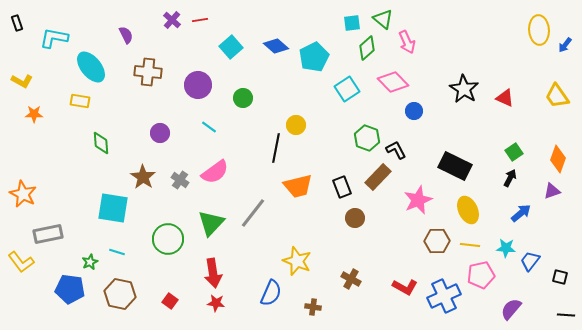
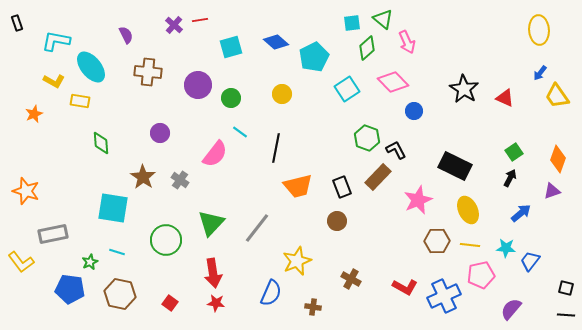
purple cross at (172, 20): moved 2 px right, 5 px down
cyan L-shape at (54, 38): moved 2 px right, 3 px down
blue arrow at (565, 45): moved 25 px left, 28 px down
blue diamond at (276, 46): moved 4 px up
cyan square at (231, 47): rotated 25 degrees clockwise
yellow L-shape at (22, 81): moved 32 px right
green circle at (243, 98): moved 12 px left
orange star at (34, 114): rotated 24 degrees counterclockwise
yellow circle at (296, 125): moved 14 px left, 31 px up
cyan line at (209, 127): moved 31 px right, 5 px down
pink semicircle at (215, 172): moved 18 px up; rotated 16 degrees counterclockwise
orange star at (23, 194): moved 3 px right, 3 px up; rotated 8 degrees counterclockwise
gray line at (253, 213): moved 4 px right, 15 px down
brown circle at (355, 218): moved 18 px left, 3 px down
gray rectangle at (48, 234): moved 5 px right
green circle at (168, 239): moved 2 px left, 1 px down
yellow star at (297, 261): rotated 28 degrees clockwise
black square at (560, 277): moved 6 px right, 11 px down
red square at (170, 301): moved 2 px down
